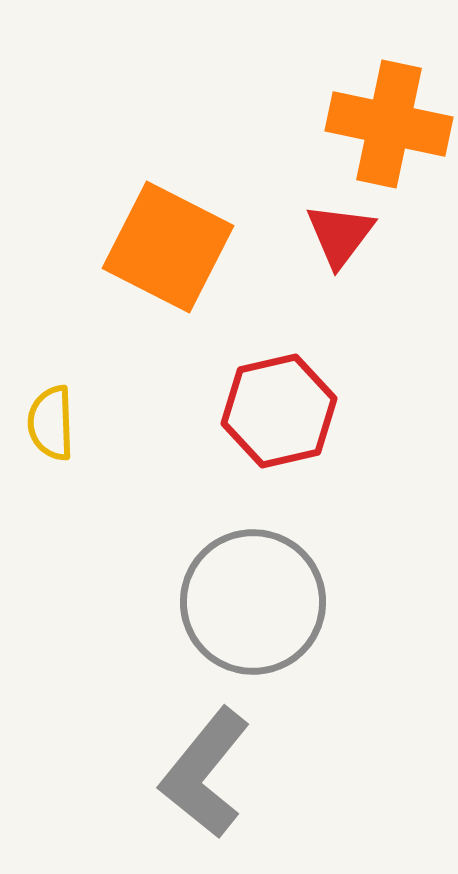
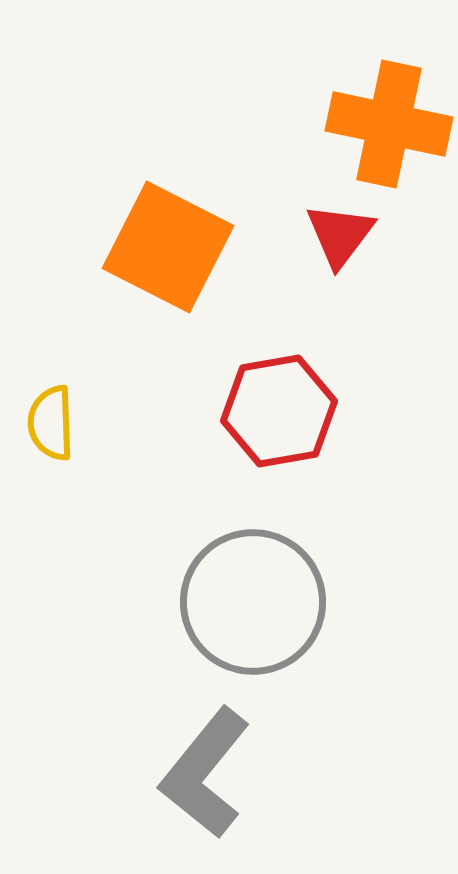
red hexagon: rotated 3 degrees clockwise
